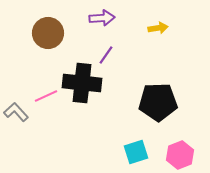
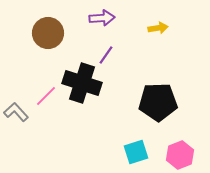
black cross: rotated 12 degrees clockwise
pink line: rotated 20 degrees counterclockwise
